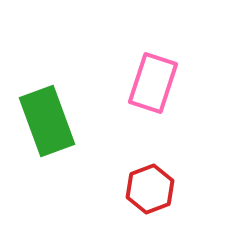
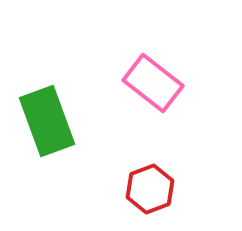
pink rectangle: rotated 70 degrees counterclockwise
